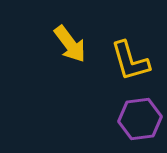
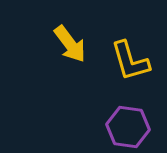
purple hexagon: moved 12 px left, 8 px down; rotated 15 degrees clockwise
